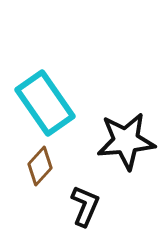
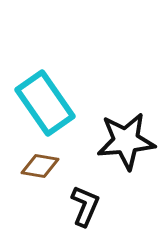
brown diamond: rotated 57 degrees clockwise
